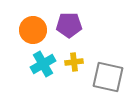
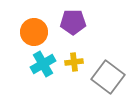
purple pentagon: moved 4 px right, 3 px up
orange circle: moved 1 px right, 2 px down
gray square: rotated 24 degrees clockwise
